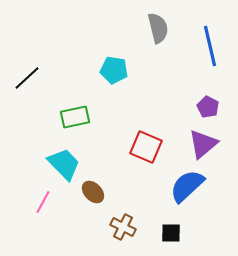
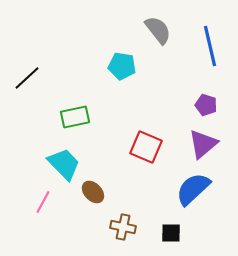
gray semicircle: moved 2 px down; rotated 24 degrees counterclockwise
cyan pentagon: moved 8 px right, 4 px up
purple pentagon: moved 2 px left, 2 px up; rotated 10 degrees counterclockwise
blue semicircle: moved 6 px right, 3 px down
brown cross: rotated 15 degrees counterclockwise
